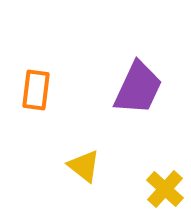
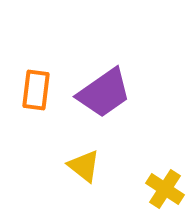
purple trapezoid: moved 34 px left, 5 px down; rotated 30 degrees clockwise
yellow cross: rotated 9 degrees counterclockwise
